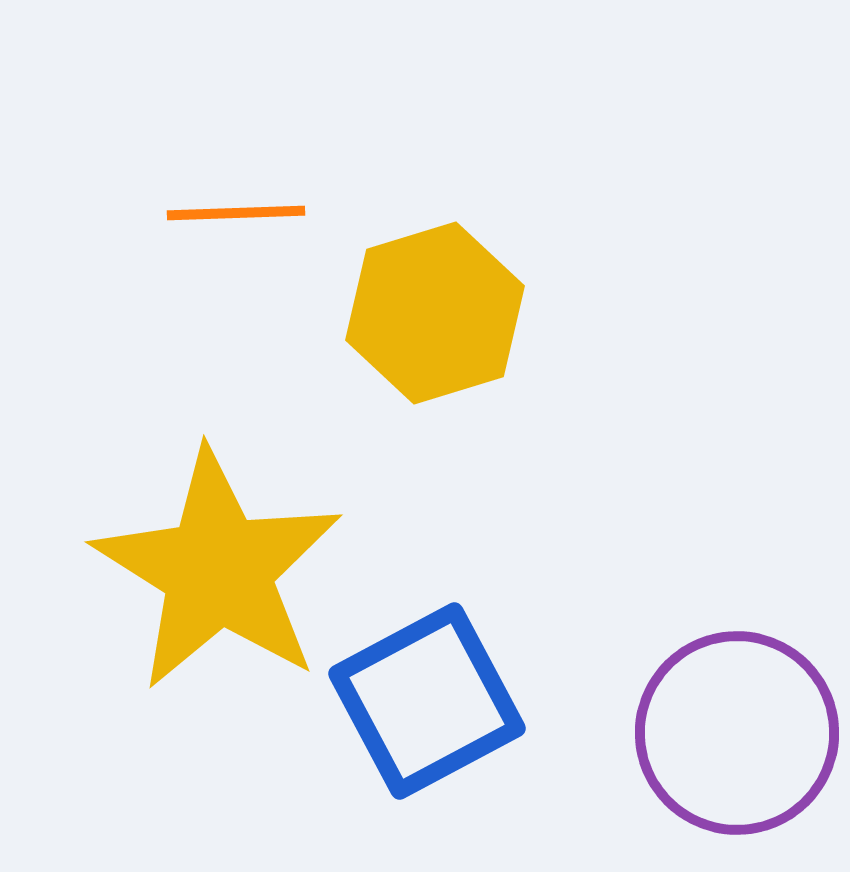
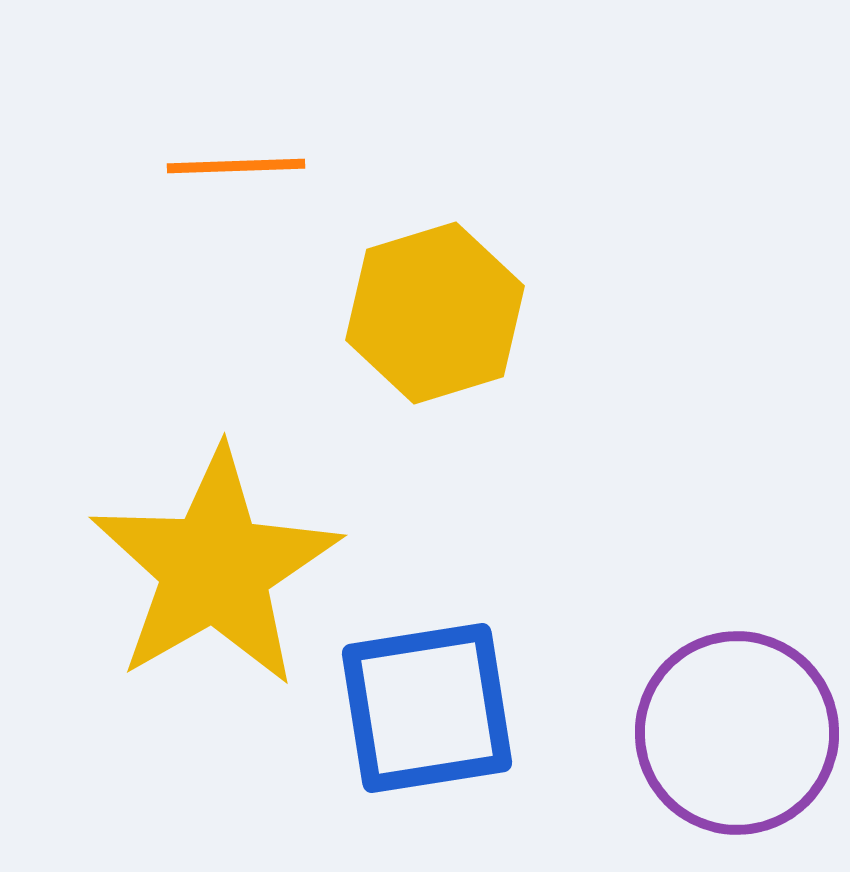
orange line: moved 47 px up
yellow star: moved 3 px left, 2 px up; rotated 10 degrees clockwise
blue square: moved 7 px down; rotated 19 degrees clockwise
